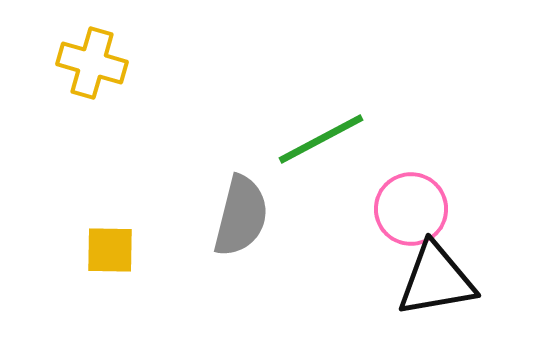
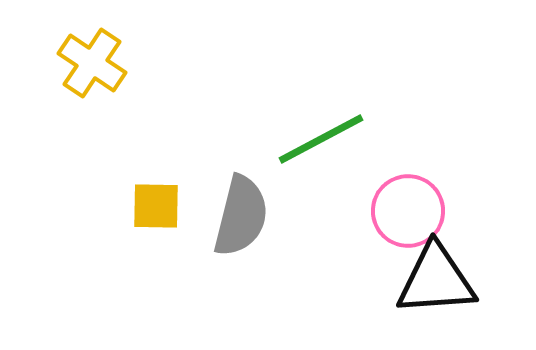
yellow cross: rotated 18 degrees clockwise
pink circle: moved 3 px left, 2 px down
yellow square: moved 46 px right, 44 px up
black triangle: rotated 6 degrees clockwise
